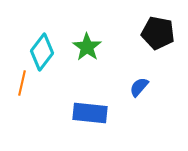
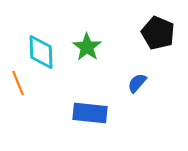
black pentagon: rotated 12 degrees clockwise
cyan diamond: moved 1 px left; rotated 39 degrees counterclockwise
orange line: moved 4 px left; rotated 35 degrees counterclockwise
blue semicircle: moved 2 px left, 4 px up
